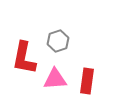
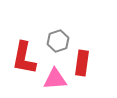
red rectangle: moved 5 px left, 18 px up
